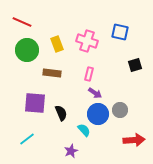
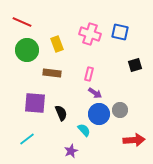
pink cross: moved 3 px right, 7 px up
blue circle: moved 1 px right
